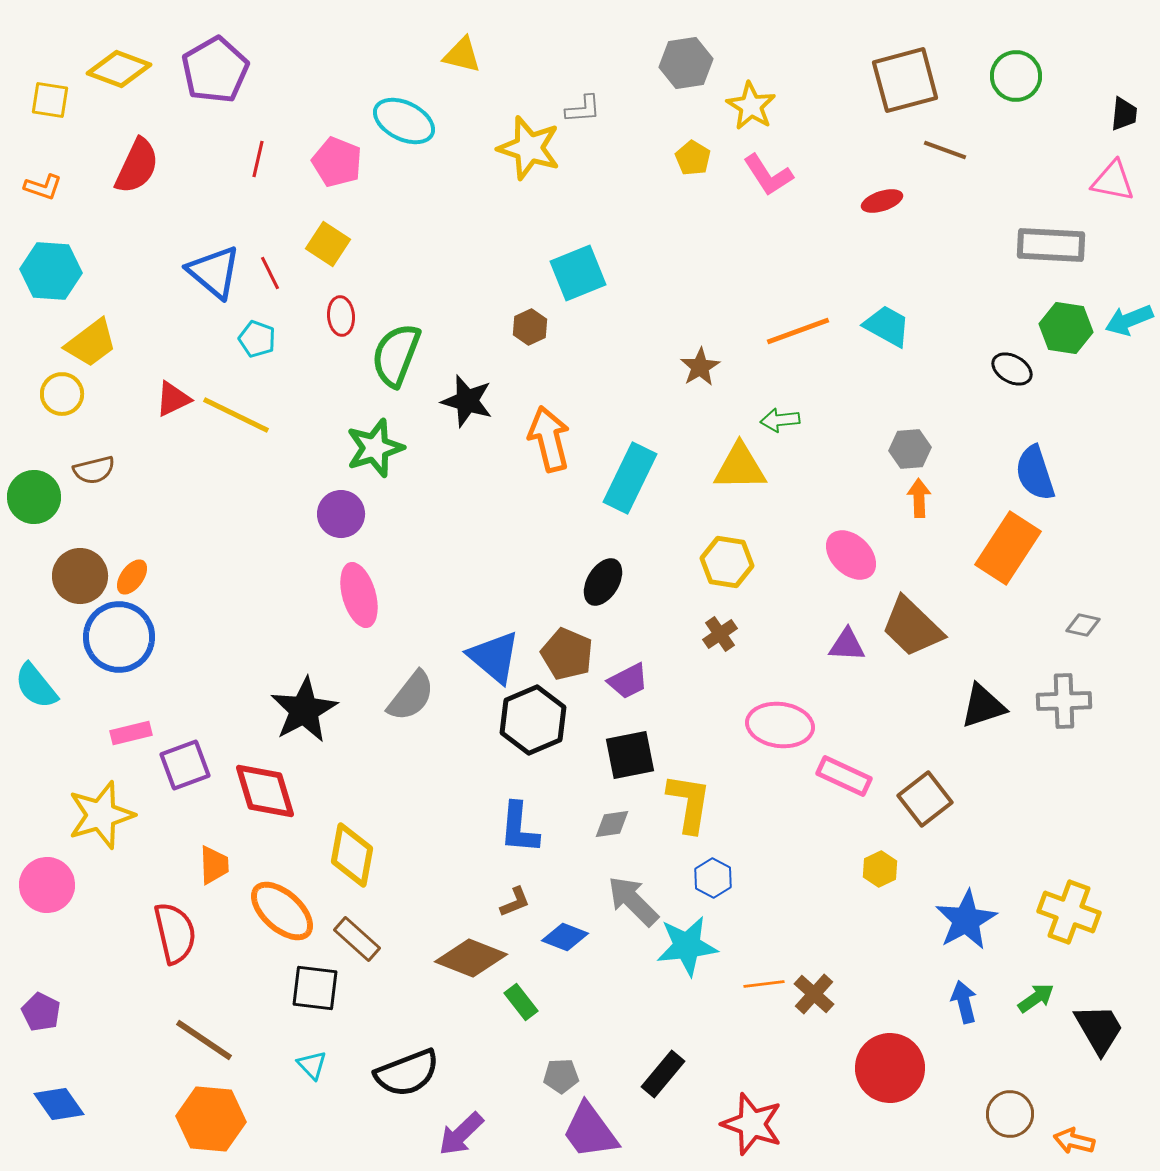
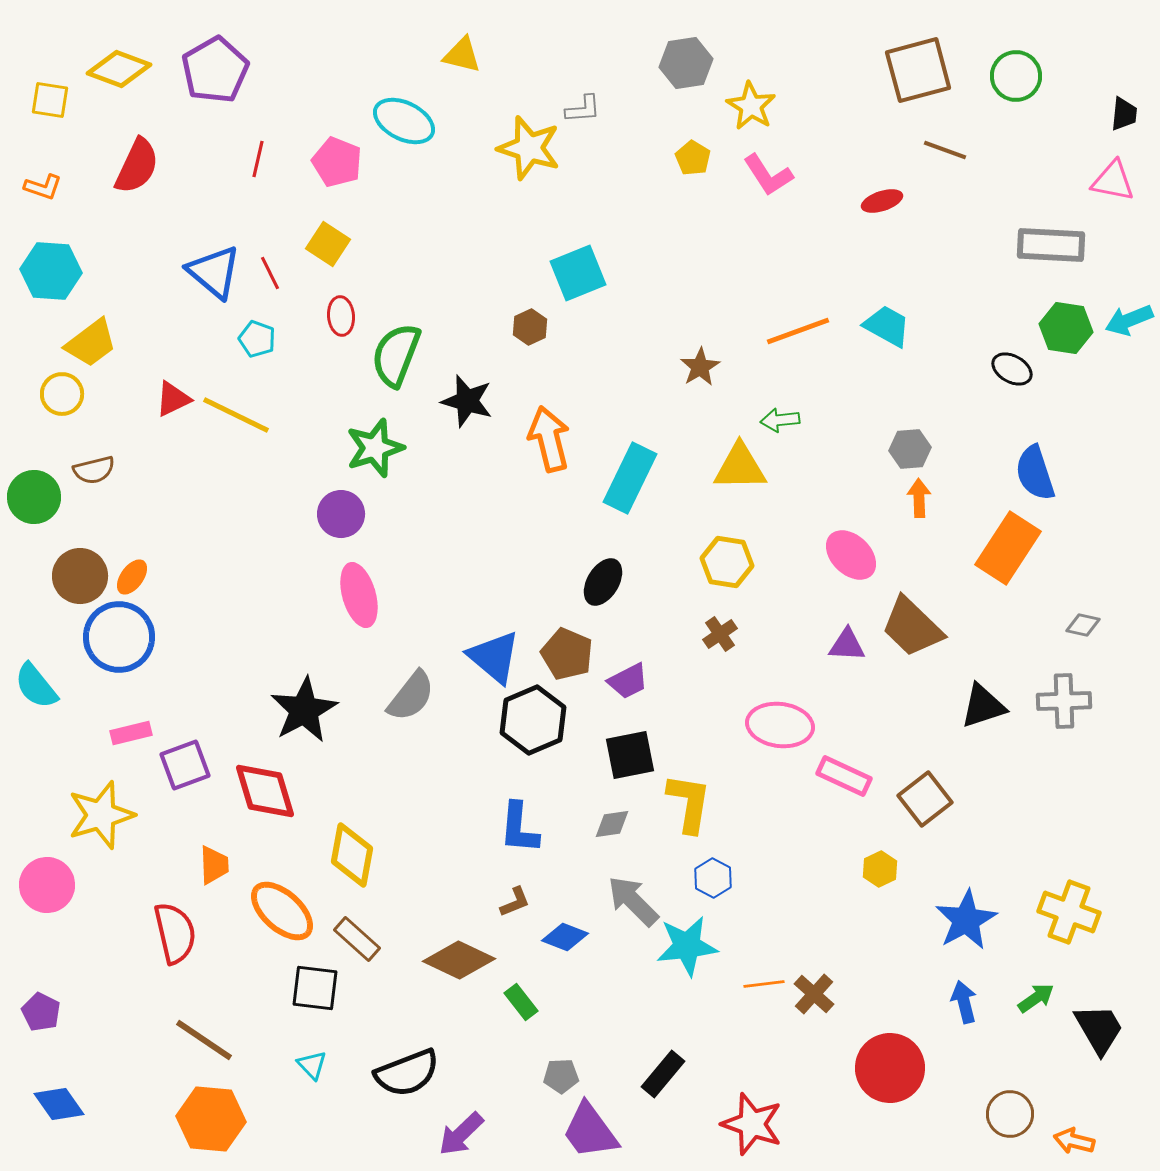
brown square at (905, 80): moved 13 px right, 10 px up
brown diamond at (471, 958): moved 12 px left, 2 px down; rotated 4 degrees clockwise
